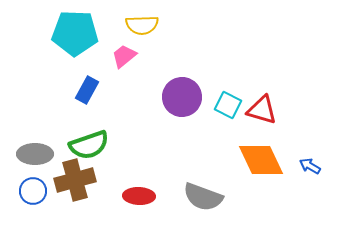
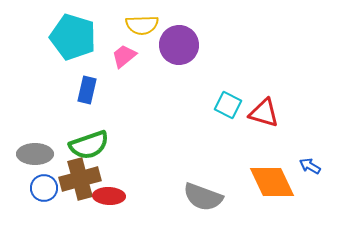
cyan pentagon: moved 2 px left, 4 px down; rotated 15 degrees clockwise
blue rectangle: rotated 16 degrees counterclockwise
purple circle: moved 3 px left, 52 px up
red triangle: moved 2 px right, 3 px down
orange diamond: moved 11 px right, 22 px down
brown cross: moved 5 px right, 1 px up
blue circle: moved 11 px right, 3 px up
red ellipse: moved 30 px left
